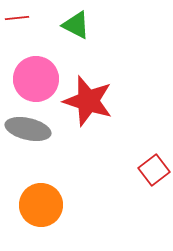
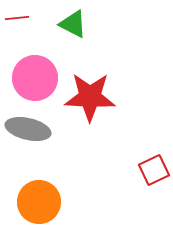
green triangle: moved 3 px left, 1 px up
pink circle: moved 1 px left, 1 px up
red star: moved 2 px right, 4 px up; rotated 15 degrees counterclockwise
red square: rotated 12 degrees clockwise
orange circle: moved 2 px left, 3 px up
